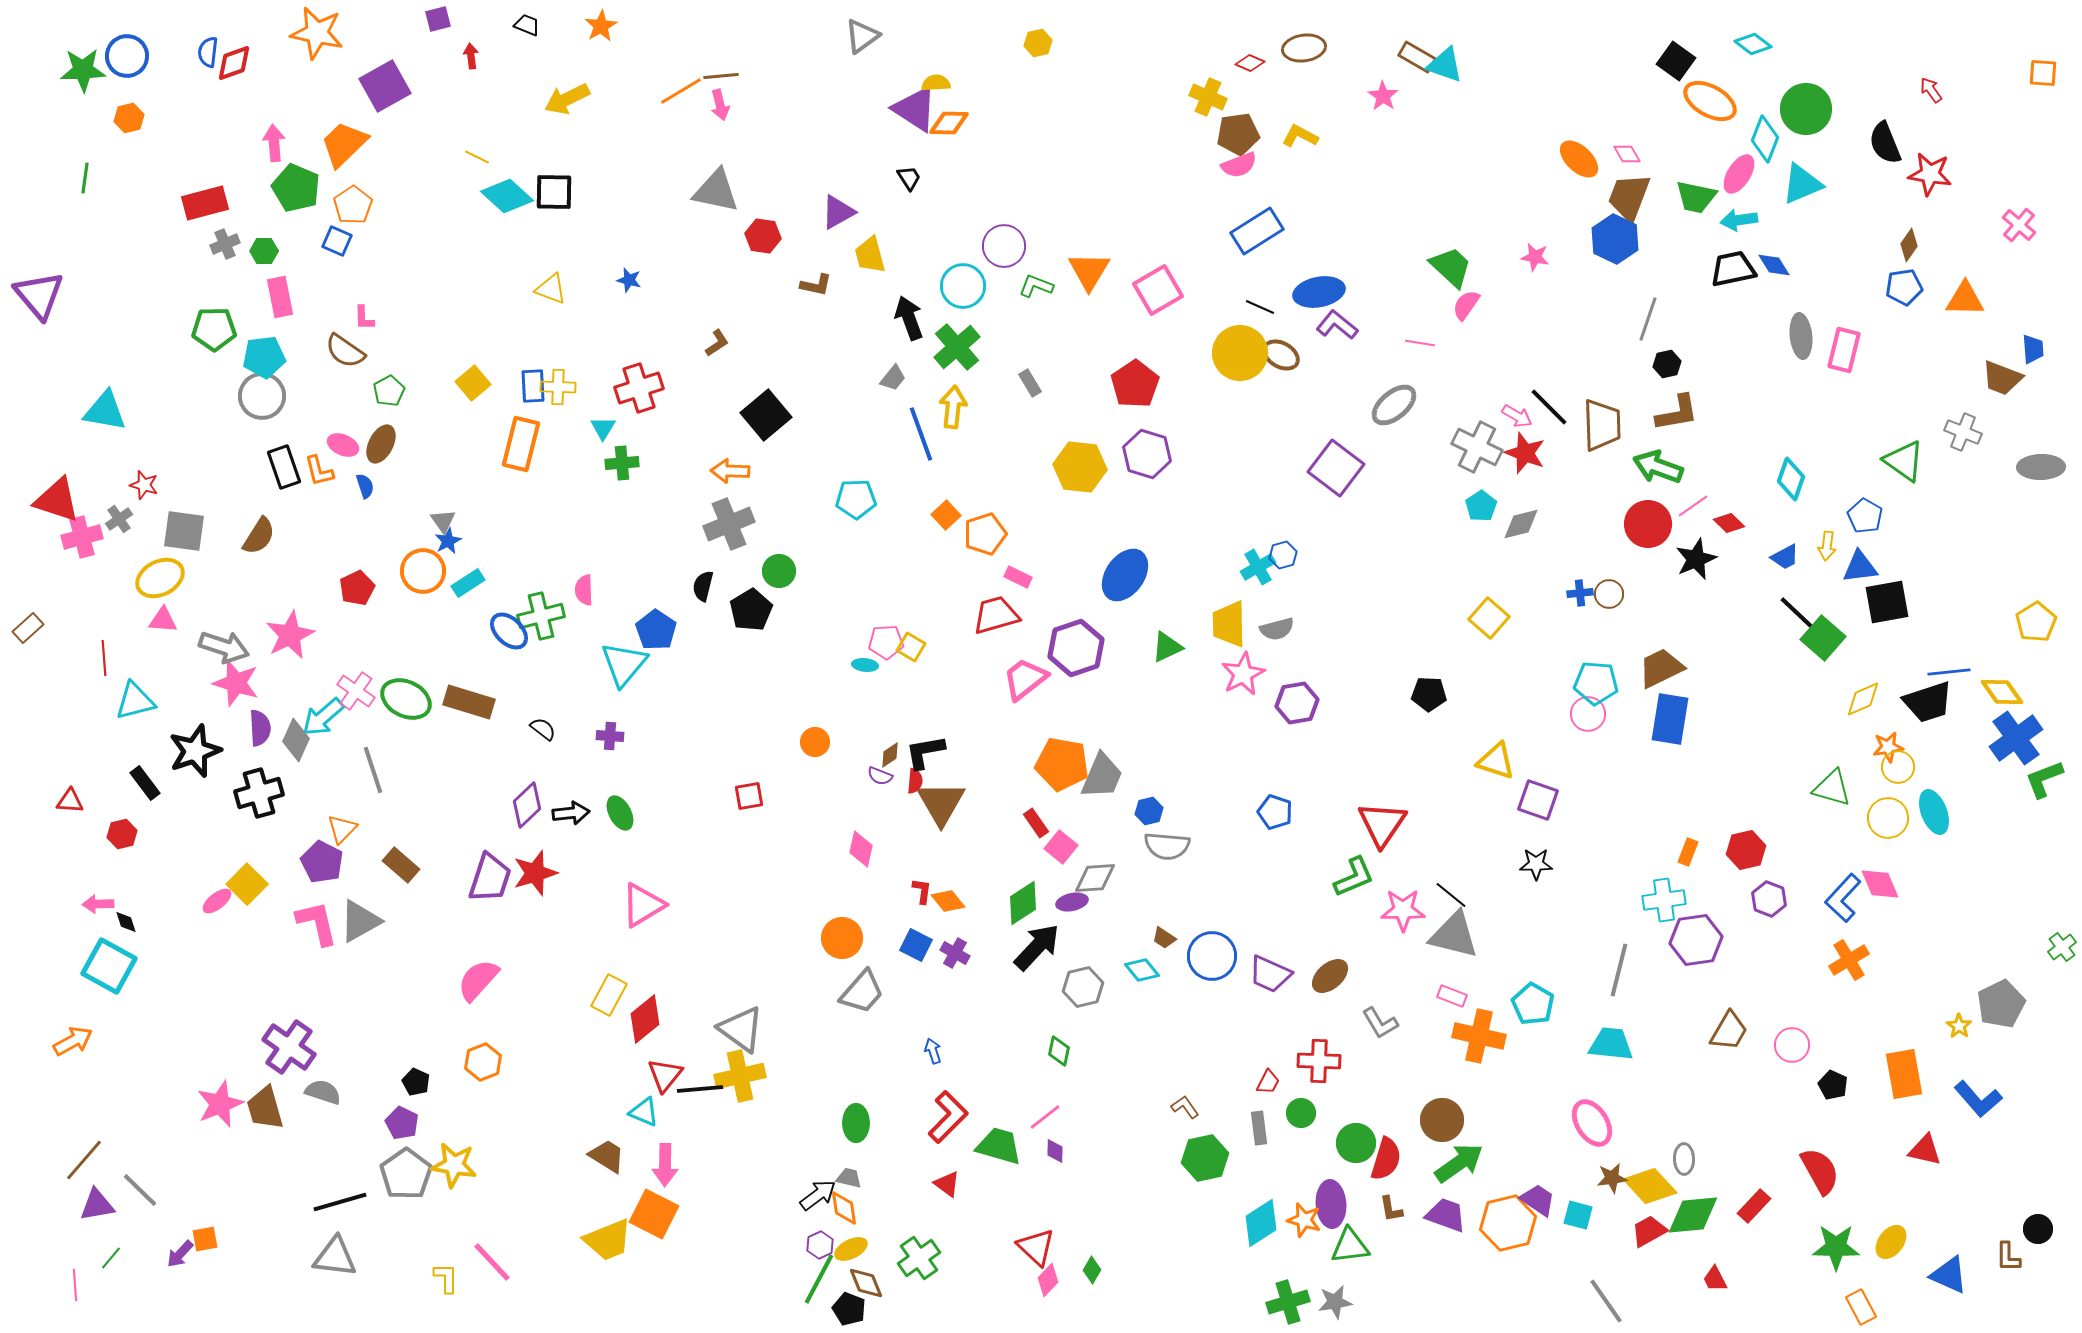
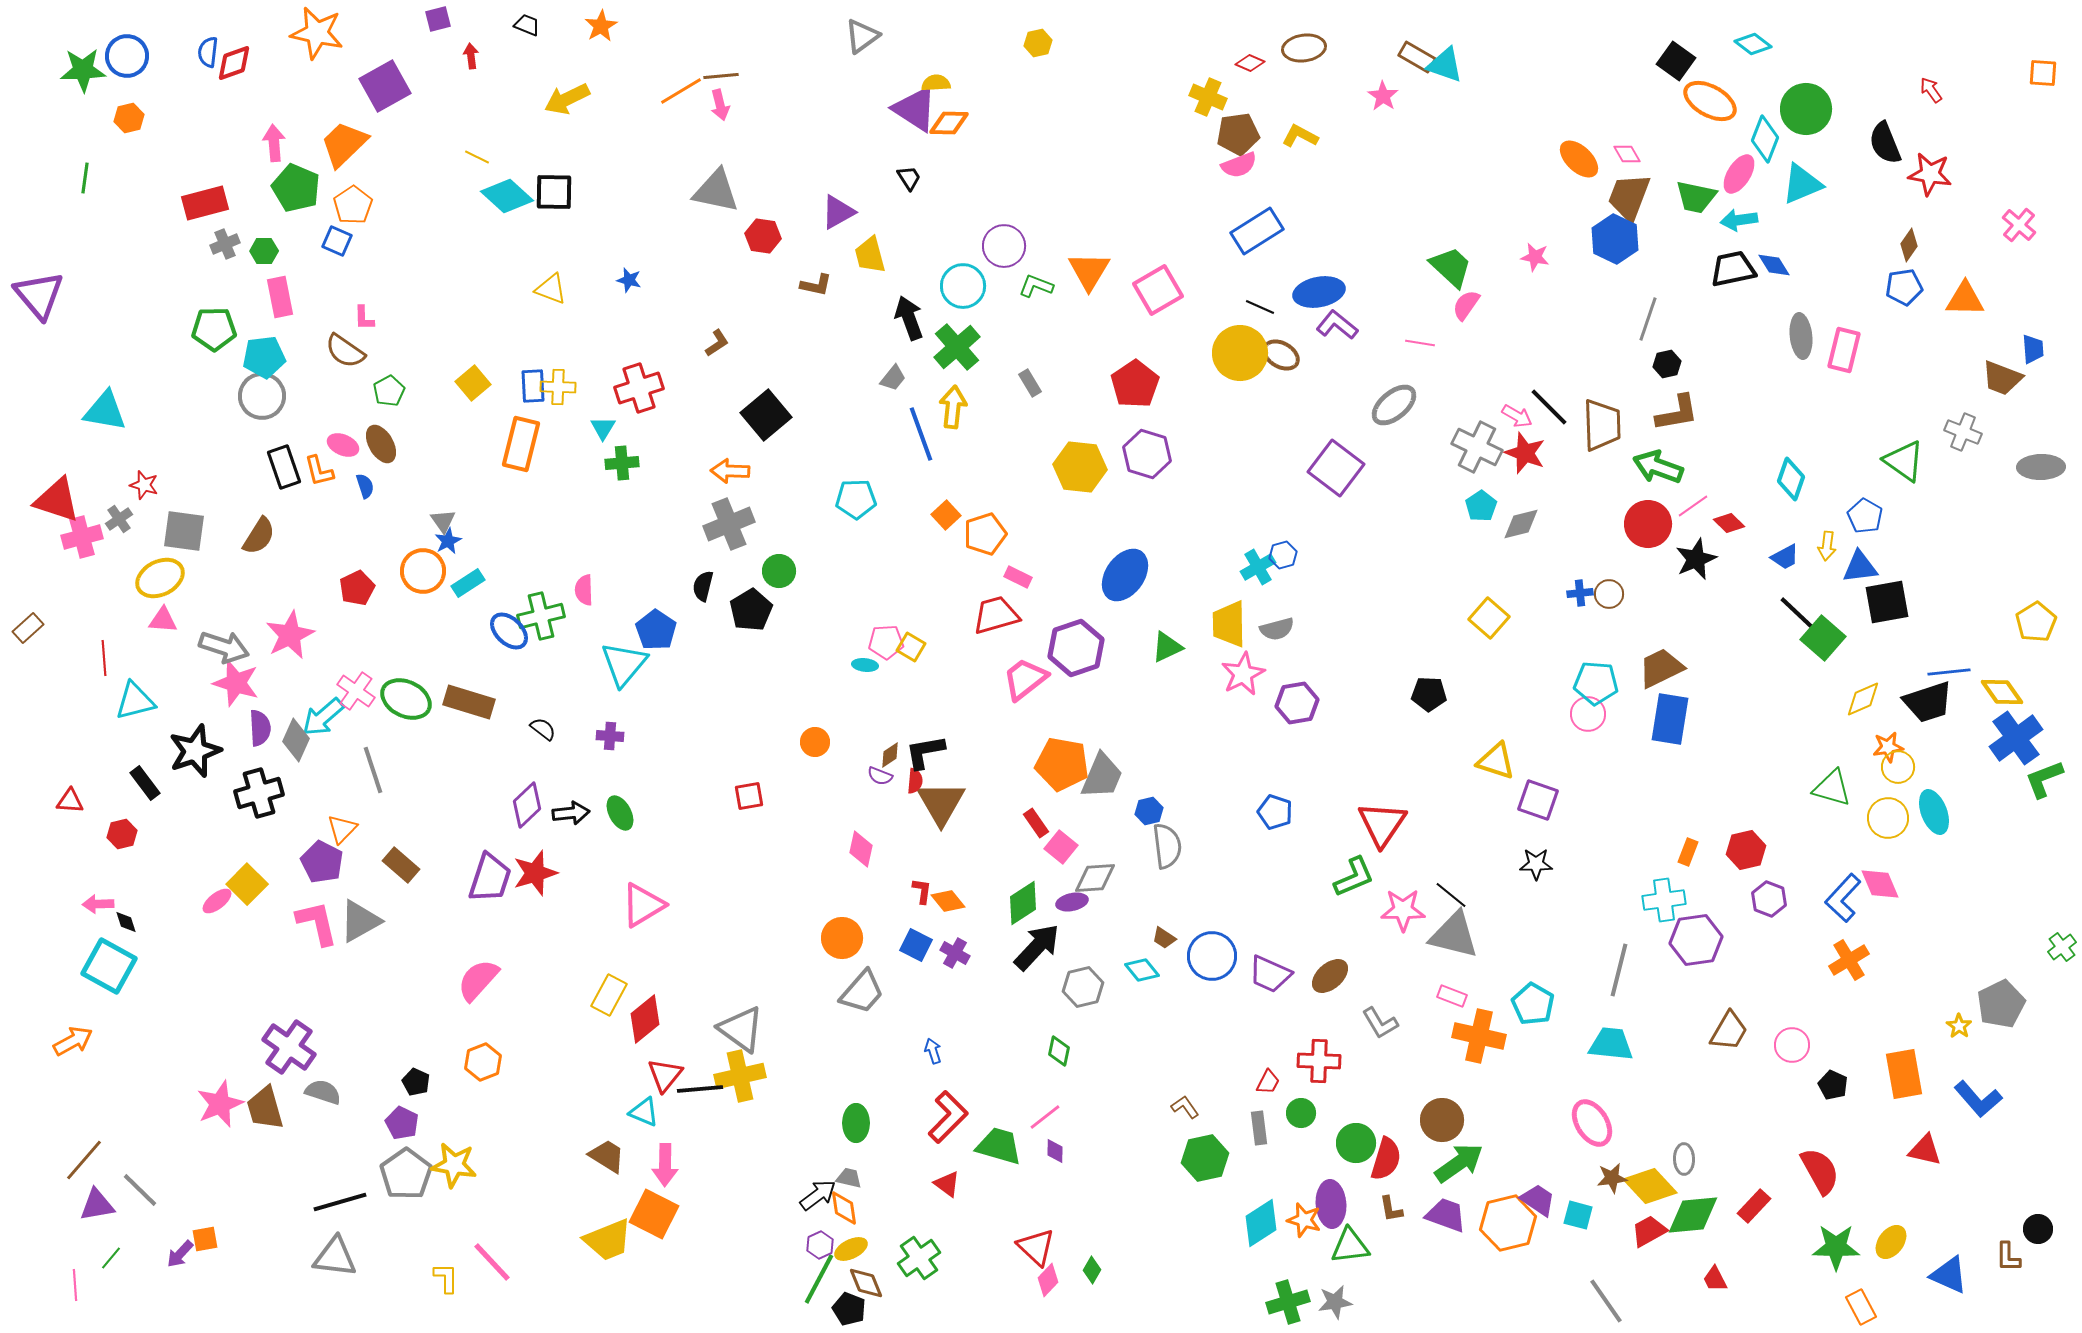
brown ellipse at (381, 444): rotated 57 degrees counterclockwise
gray semicircle at (1167, 846): rotated 102 degrees counterclockwise
